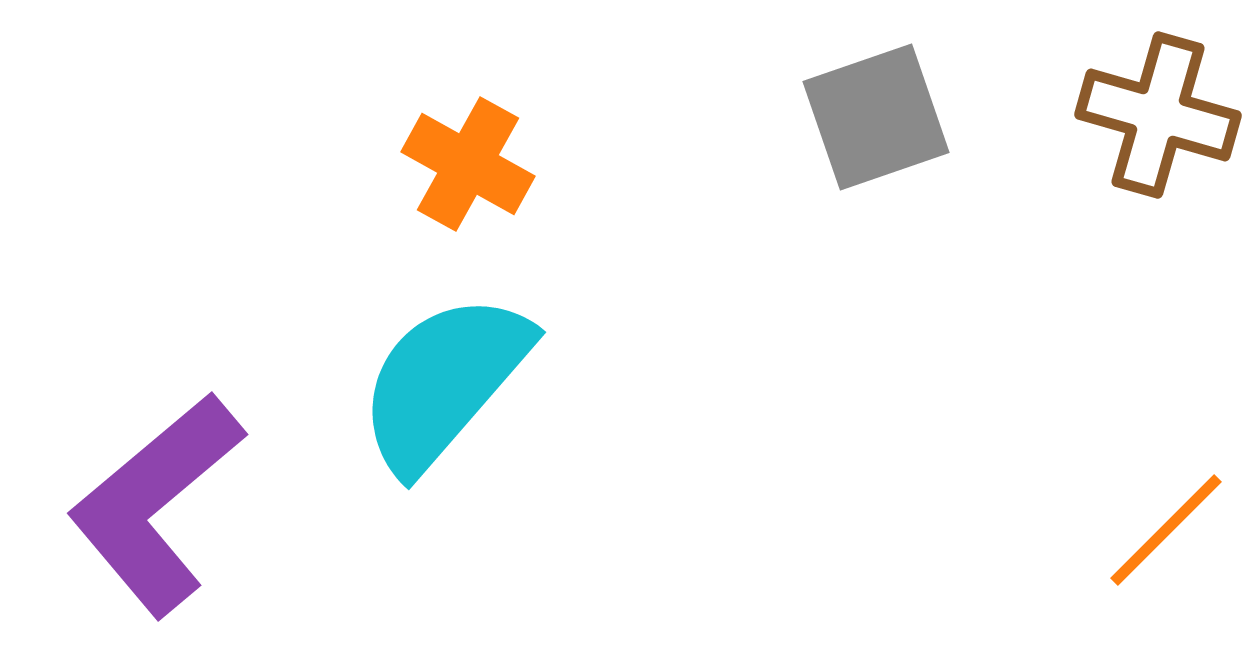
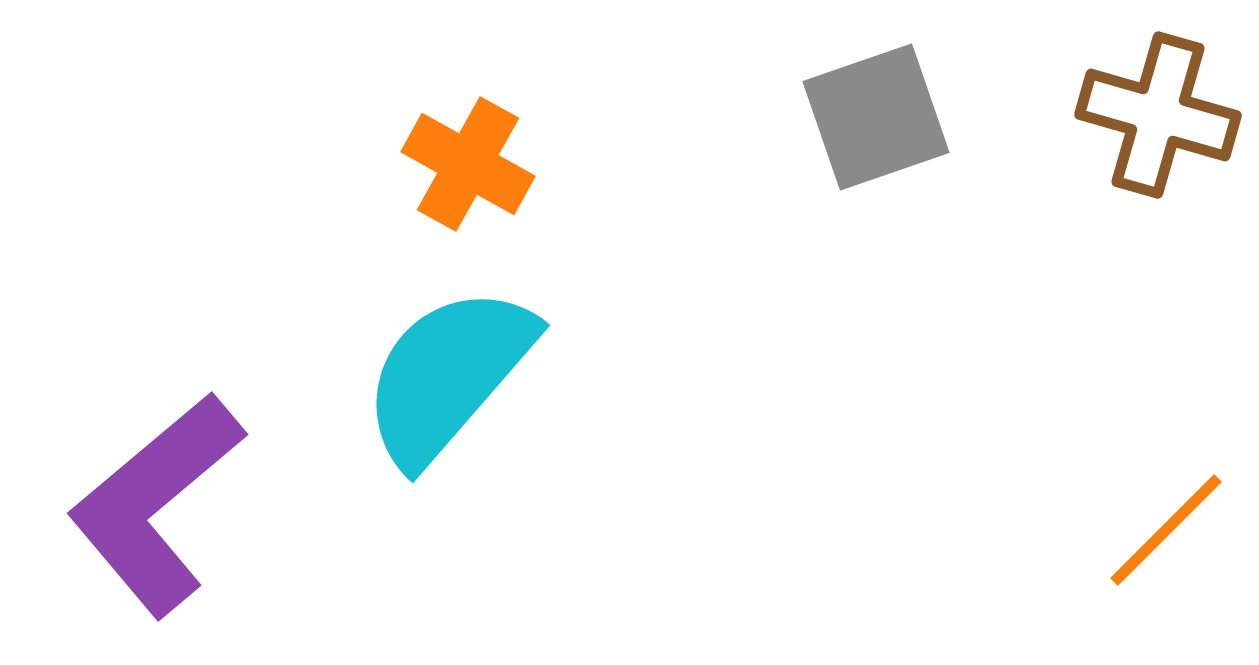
cyan semicircle: moved 4 px right, 7 px up
